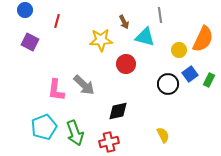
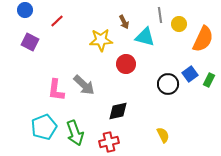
red line: rotated 32 degrees clockwise
yellow circle: moved 26 px up
